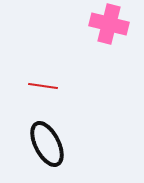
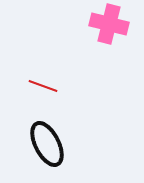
red line: rotated 12 degrees clockwise
